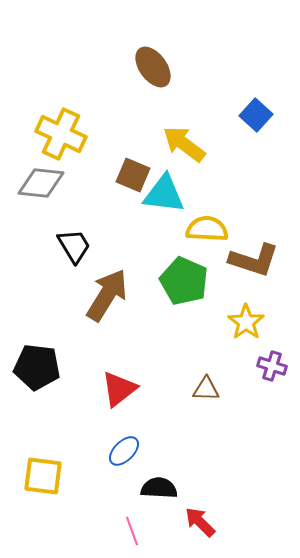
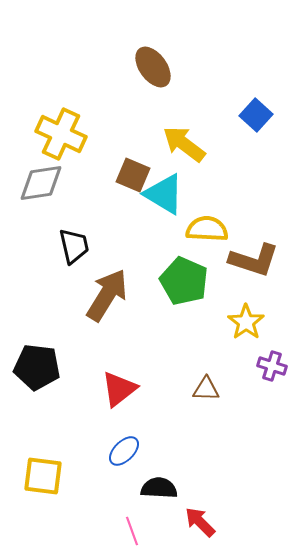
gray diamond: rotated 15 degrees counterclockwise
cyan triangle: rotated 24 degrees clockwise
black trapezoid: rotated 18 degrees clockwise
